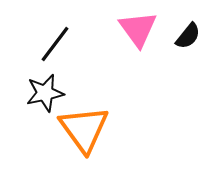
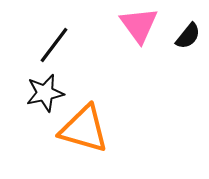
pink triangle: moved 1 px right, 4 px up
black line: moved 1 px left, 1 px down
orange triangle: rotated 38 degrees counterclockwise
